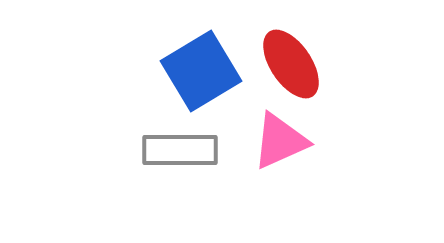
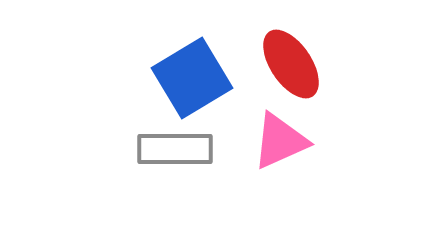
blue square: moved 9 px left, 7 px down
gray rectangle: moved 5 px left, 1 px up
